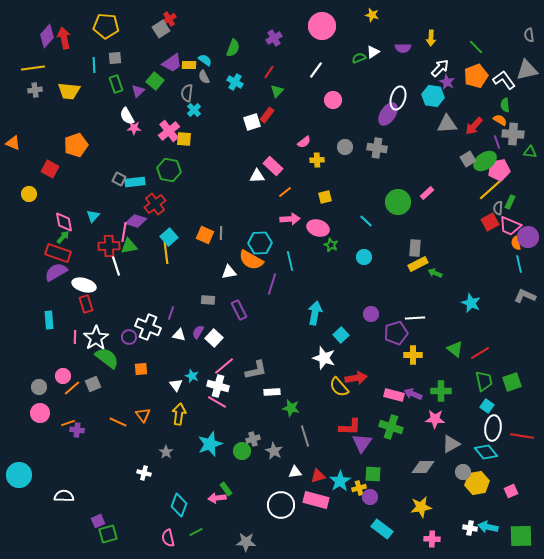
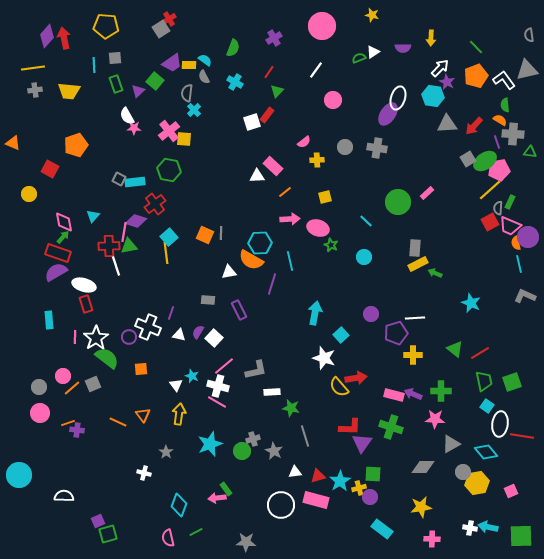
white ellipse at (493, 428): moved 7 px right, 4 px up
